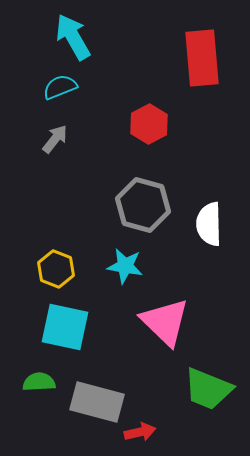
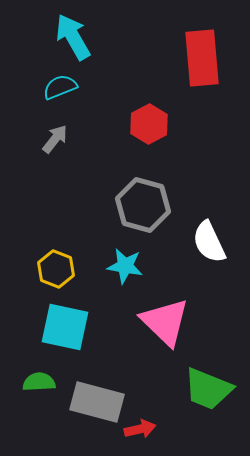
white semicircle: moved 18 px down; rotated 24 degrees counterclockwise
red arrow: moved 3 px up
